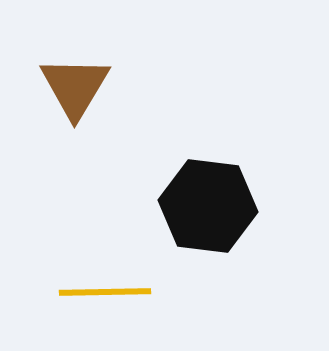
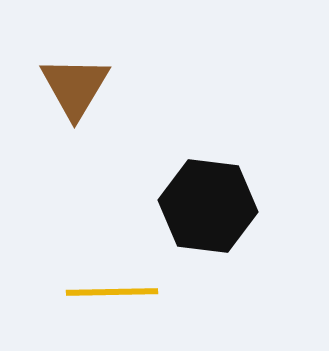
yellow line: moved 7 px right
